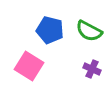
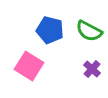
purple cross: rotated 18 degrees clockwise
